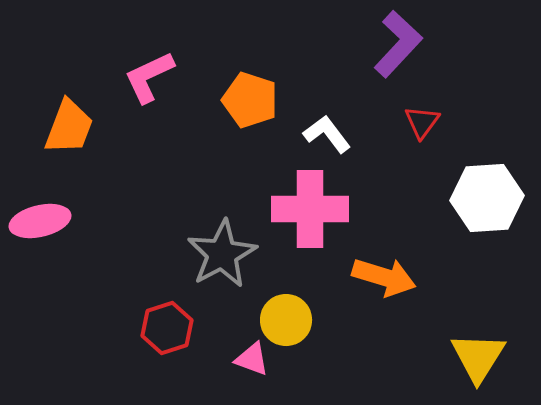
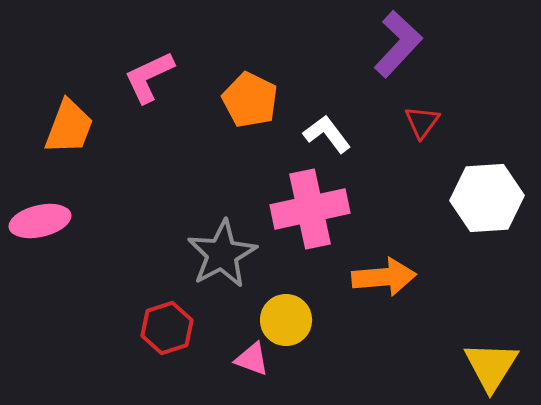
orange pentagon: rotated 8 degrees clockwise
pink cross: rotated 12 degrees counterclockwise
orange arrow: rotated 22 degrees counterclockwise
yellow triangle: moved 13 px right, 9 px down
